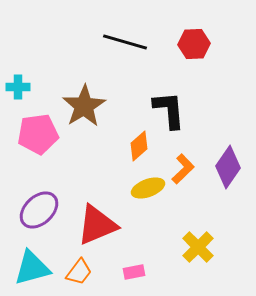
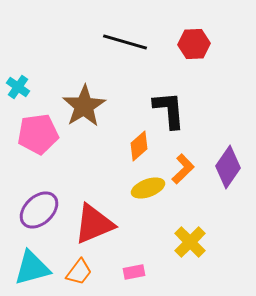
cyan cross: rotated 35 degrees clockwise
red triangle: moved 3 px left, 1 px up
yellow cross: moved 8 px left, 5 px up
